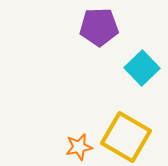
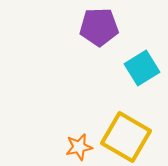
cyan square: rotated 12 degrees clockwise
